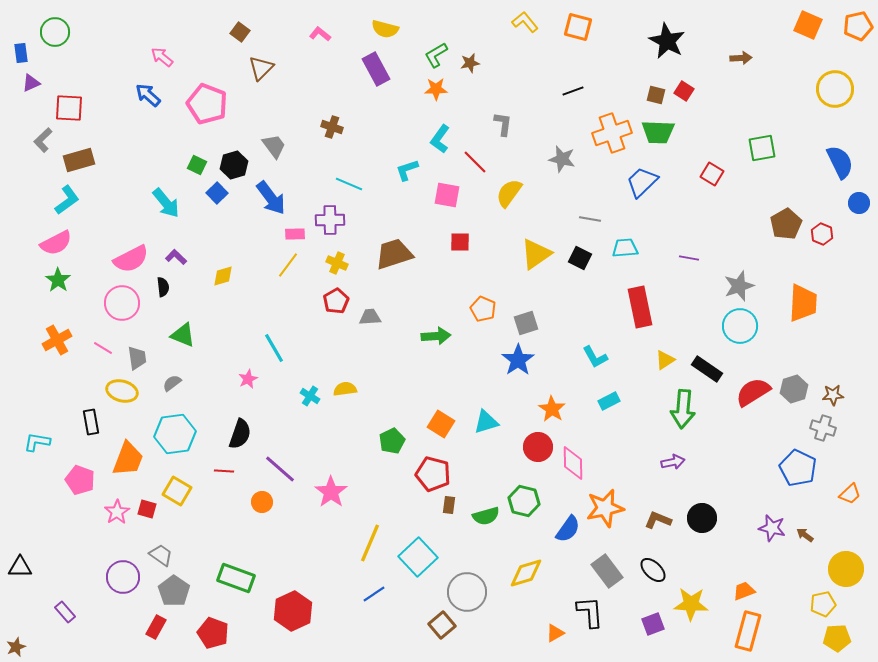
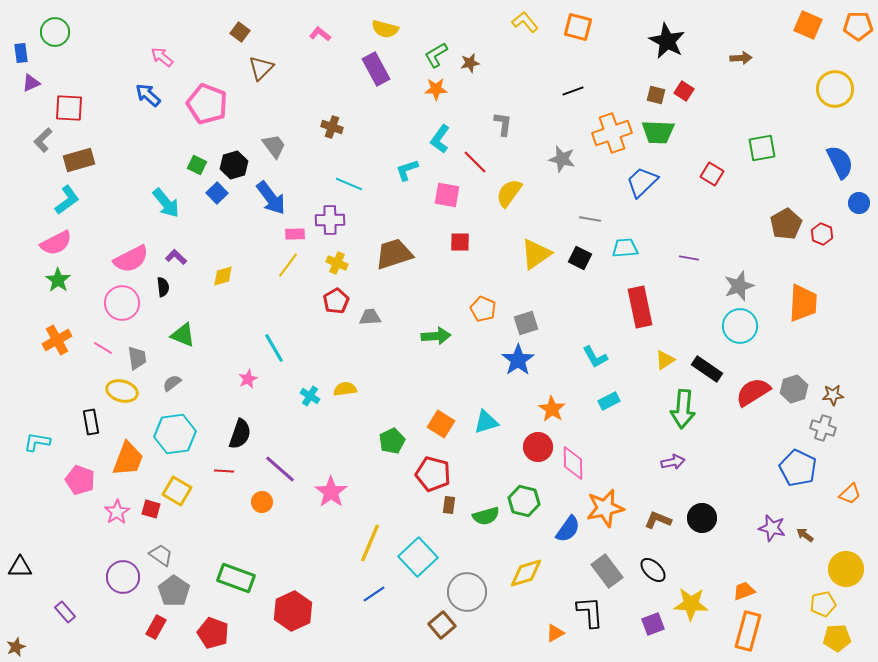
orange pentagon at (858, 26): rotated 12 degrees clockwise
red square at (147, 509): moved 4 px right
